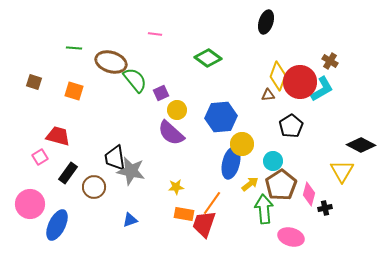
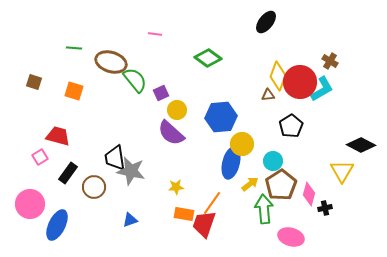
black ellipse at (266, 22): rotated 20 degrees clockwise
